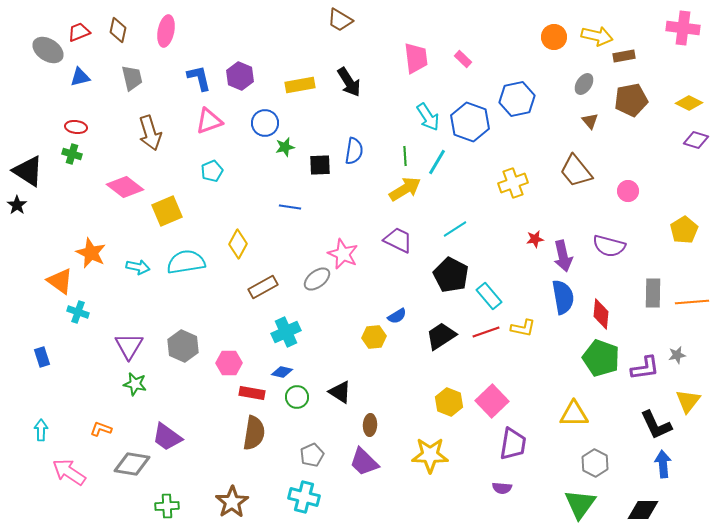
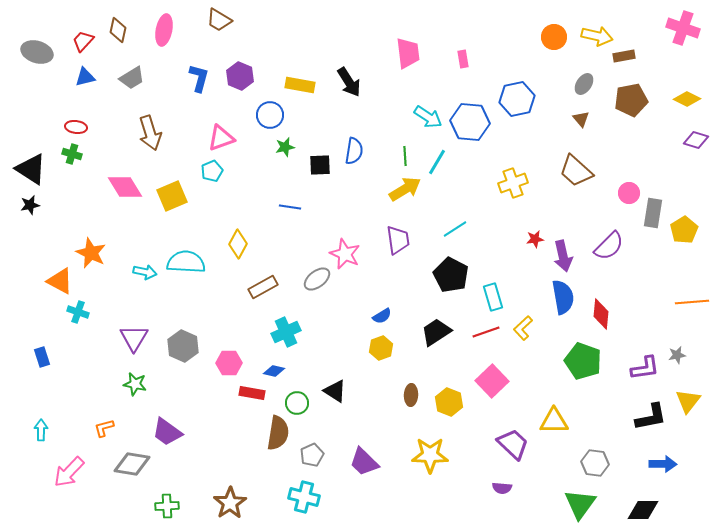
brown trapezoid at (340, 20): moved 121 px left
pink cross at (683, 28): rotated 12 degrees clockwise
pink ellipse at (166, 31): moved 2 px left, 1 px up
red trapezoid at (79, 32): moved 4 px right, 9 px down; rotated 25 degrees counterclockwise
gray ellipse at (48, 50): moved 11 px left, 2 px down; rotated 16 degrees counterclockwise
pink trapezoid at (416, 58): moved 8 px left, 5 px up
pink rectangle at (463, 59): rotated 36 degrees clockwise
blue triangle at (80, 77): moved 5 px right
gray trapezoid at (132, 78): rotated 72 degrees clockwise
blue L-shape at (199, 78): rotated 28 degrees clockwise
yellow rectangle at (300, 85): rotated 20 degrees clockwise
yellow diamond at (689, 103): moved 2 px left, 4 px up
cyan arrow at (428, 117): rotated 24 degrees counterclockwise
pink triangle at (209, 121): moved 12 px right, 17 px down
brown triangle at (590, 121): moved 9 px left, 2 px up
blue hexagon at (470, 122): rotated 15 degrees counterclockwise
blue circle at (265, 123): moved 5 px right, 8 px up
black triangle at (28, 171): moved 3 px right, 2 px up
brown trapezoid at (576, 171): rotated 9 degrees counterclockwise
pink diamond at (125, 187): rotated 21 degrees clockwise
pink circle at (628, 191): moved 1 px right, 2 px down
black star at (17, 205): moved 13 px right; rotated 24 degrees clockwise
yellow square at (167, 211): moved 5 px right, 15 px up
purple trapezoid at (398, 240): rotated 56 degrees clockwise
purple semicircle at (609, 246): rotated 60 degrees counterclockwise
pink star at (343, 254): moved 2 px right
cyan semicircle at (186, 262): rotated 12 degrees clockwise
cyan arrow at (138, 267): moved 7 px right, 5 px down
orange triangle at (60, 281): rotated 8 degrees counterclockwise
gray rectangle at (653, 293): moved 80 px up; rotated 8 degrees clockwise
cyan rectangle at (489, 296): moved 4 px right, 1 px down; rotated 24 degrees clockwise
blue semicircle at (397, 316): moved 15 px left
yellow L-shape at (523, 328): rotated 125 degrees clockwise
black trapezoid at (441, 336): moved 5 px left, 4 px up
yellow hexagon at (374, 337): moved 7 px right, 11 px down; rotated 15 degrees counterclockwise
purple triangle at (129, 346): moved 5 px right, 8 px up
green pentagon at (601, 358): moved 18 px left, 3 px down
blue diamond at (282, 372): moved 8 px left, 1 px up
black triangle at (340, 392): moved 5 px left, 1 px up
green circle at (297, 397): moved 6 px down
pink square at (492, 401): moved 20 px up
yellow triangle at (574, 414): moved 20 px left, 7 px down
brown ellipse at (370, 425): moved 41 px right, 30 px up
black L-shape at (656, 425): moved 5 px left, 8 px up; rotated 76 degrees counterclockwise
orange L-shape at (101, 429): moved 3 px right, 1 px up; rotated 35 degrees counterclockwise
brown semicircle at (254, 433): moved 24 px right
purple trapezoid at (167, 437): moved 5 px up
purple trapezoid at (513, 444): rotated 56 degrees counterclockwise
gray hexagon at (595, 463): rotated 20 degrees counterclockwise
blue arrow at (663, 464): rotated 96 degrees clockwise
pink arrow at (69, 472): rotated 80 degrees counterclockwise
brown star at (232, 502): moved 2 px left, 1 px down
